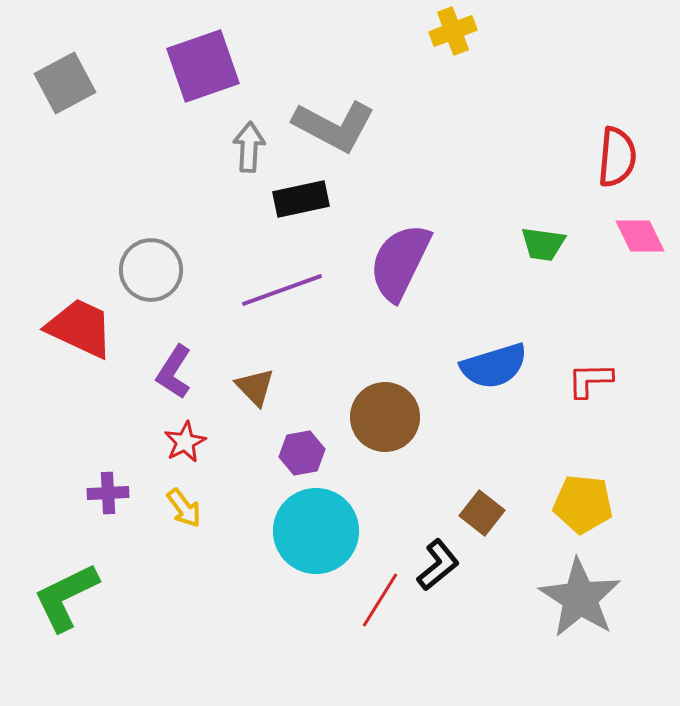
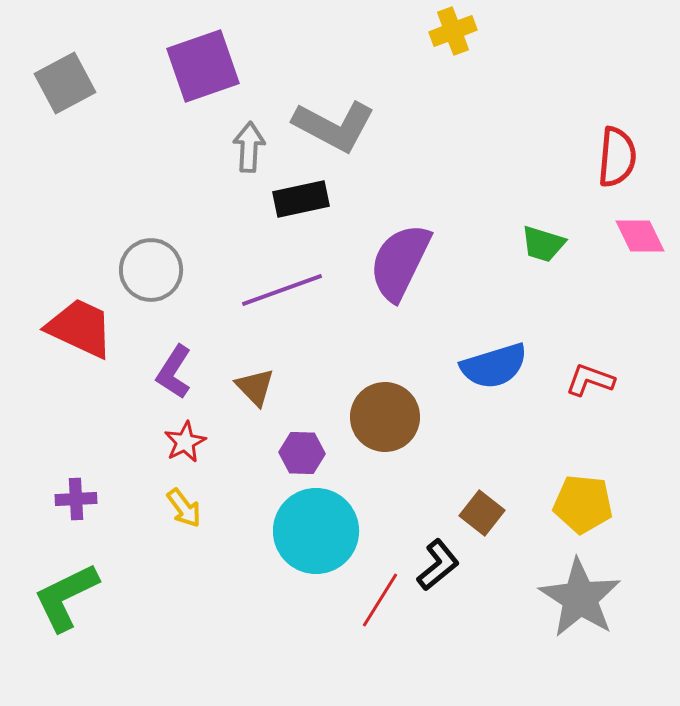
green trapezoid: rotated 9 degrees clockwise
red L-shape: rotated 21 degrees clockwise
purple hexagon: rotated 12 degrees clockwise
purple cross: moved 32 px left, 6 px down
